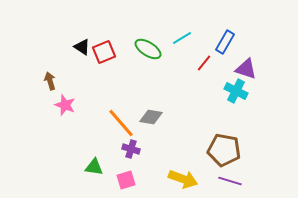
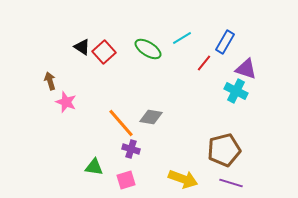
red square: rotated 20 degrees counterclockwise
pink star: moved 1 px right, 3 px up
brown pentagon: rotated 24 degrees counterclockwise
purple line: moved 1 px right, 2 px down
